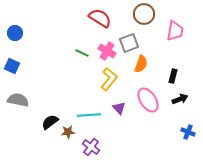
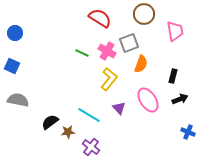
pink trapezoid: rotated 20 degrees counterclockwise
cyan line: rotated 35 degrees clockwise
